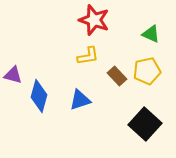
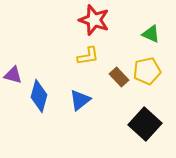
brown rectangle: moved 2 px right, 1 px down
blue triangle: rotated 20 degrees counterclockwise
